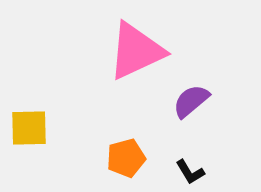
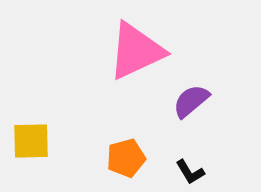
yellow square: moved 2 px right, 13 px down
